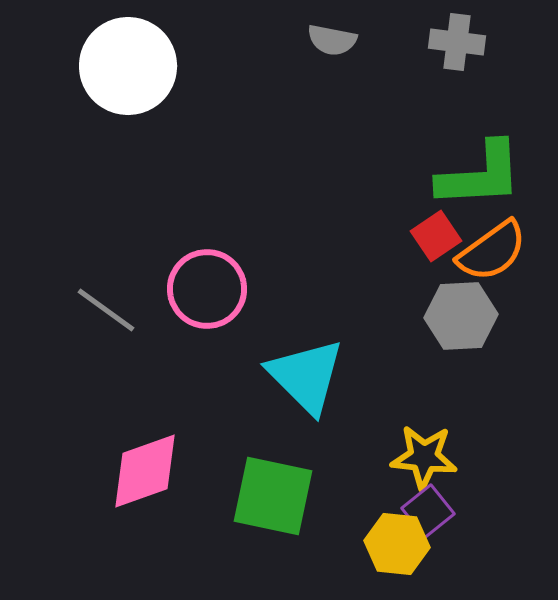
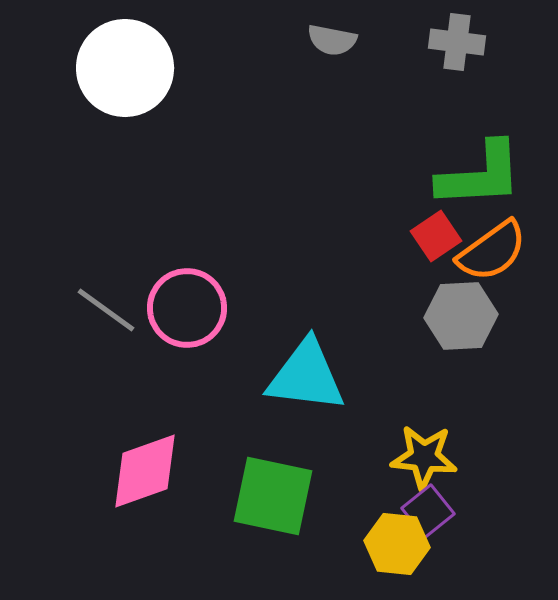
white circle: moved 3 px left, 2 px down
pink circle: moved 20 px left, 19 px down
cyan triangle: rotated 38 degrees counterclockwise
